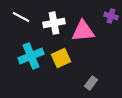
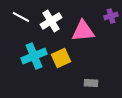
purple cross: rotated 32 degrees counterclockwise
white cross: moved 3 px left, 2 px up; rotated 20 degrees counterclockwise
cyan cross: moved 3 px right
gray rectangle: rotated 56 degrees clockwise
